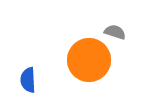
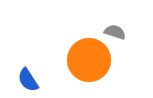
blue semicircle: rotated 30 degrees counterclockwise
